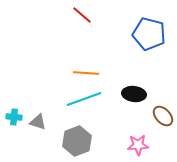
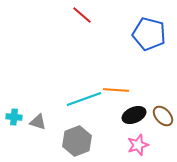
orange line: moved 30 px right, 17 px down
black ellipse: moved 21 px down; rotated 30 degrees counterclockwise
pink star: rotated 15 degrees counterclockwise
